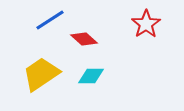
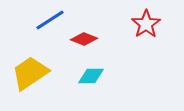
red diamond: rotated 20 degrees counterclockwise
yellow trapezoid: moved 11 px left, 1 px up
